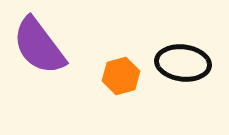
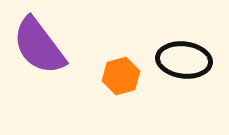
black ellipse: moved 1 px right, 3 px up
